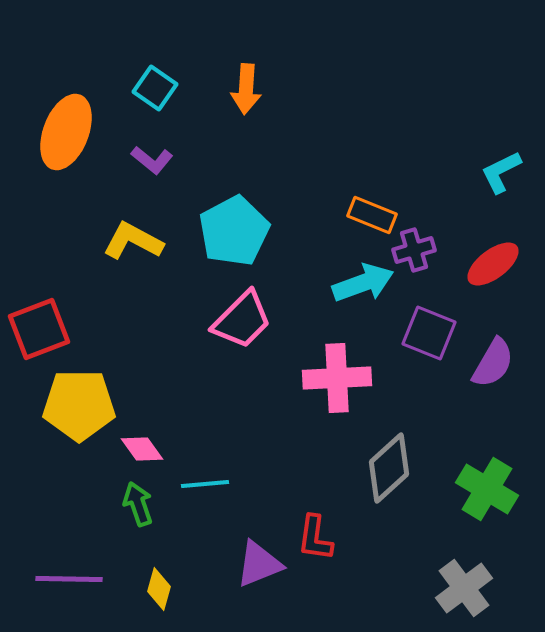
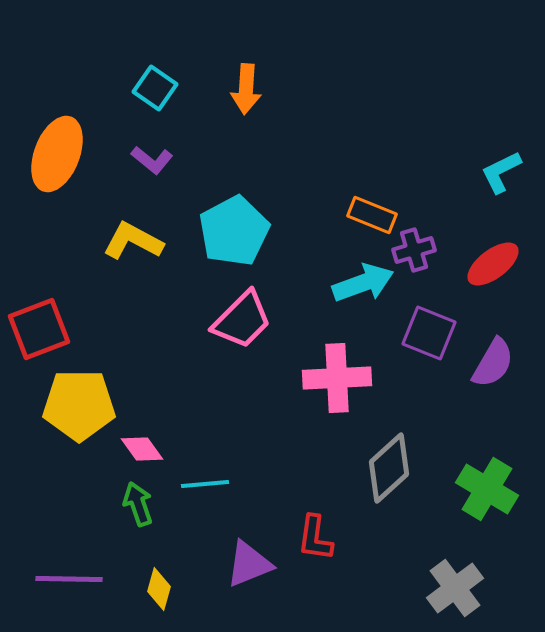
orange ellipse: moved 9 px left, 22 px down
purple triangle: moved 10 px left
gray cross: moved 9 px left
